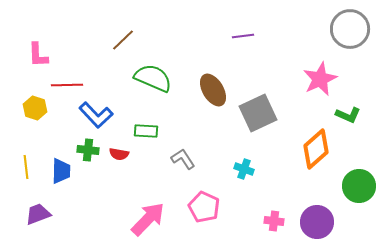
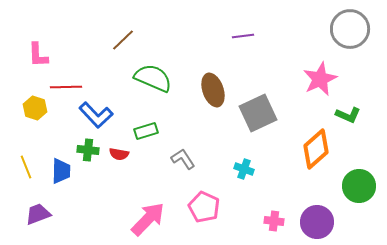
red line: moved 1 px left, 2 px down
brown ellipse: rotated 12 degrees clockwise
green rectangle: rotated 20 degrees counterclockwise
yellow line: rotated 15 degrees counterclockwise
